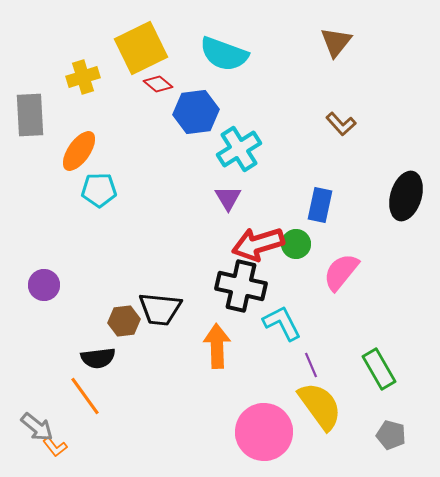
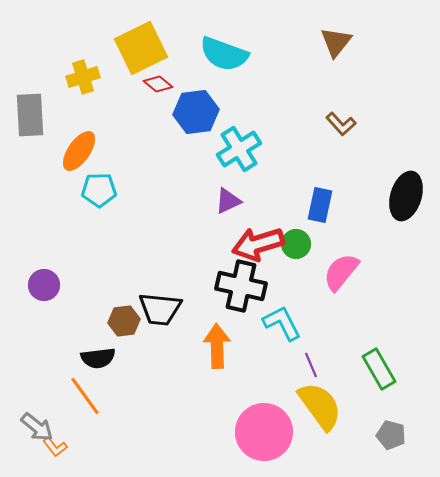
purple triangle: moved 3 px down; rotated 36 degrees clockwise
